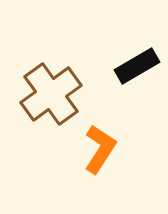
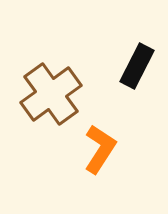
black rectangle: rotated 33 degrees counterclockwise
